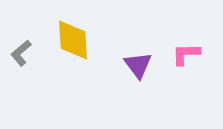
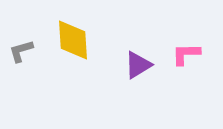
gray L-shape: moved 2 px up; rotated 24 degrees clockwise
purple triangle: rotated 36 degrees clockwise
